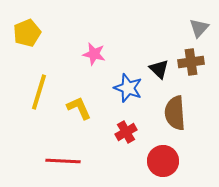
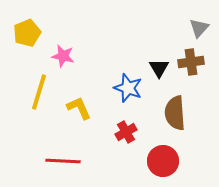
pink star: moved 31 px left, 2 px down
black triangle: moved 1 px up; rotated 15 degrees clockwise
